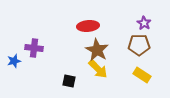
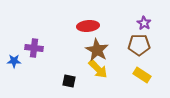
blue star: rotated 16 degrees clockwise
